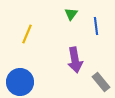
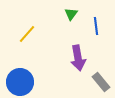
yellow line: rotated 18 degrees clockwise
purple arrow: moved 3 px right, 2 px up
